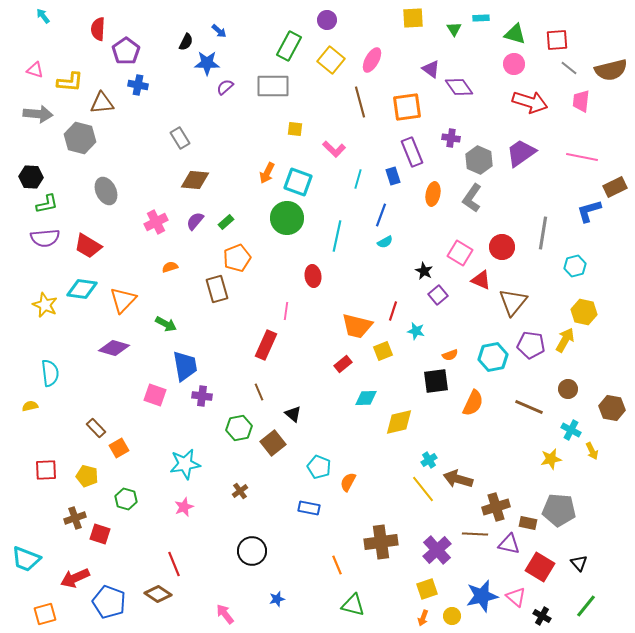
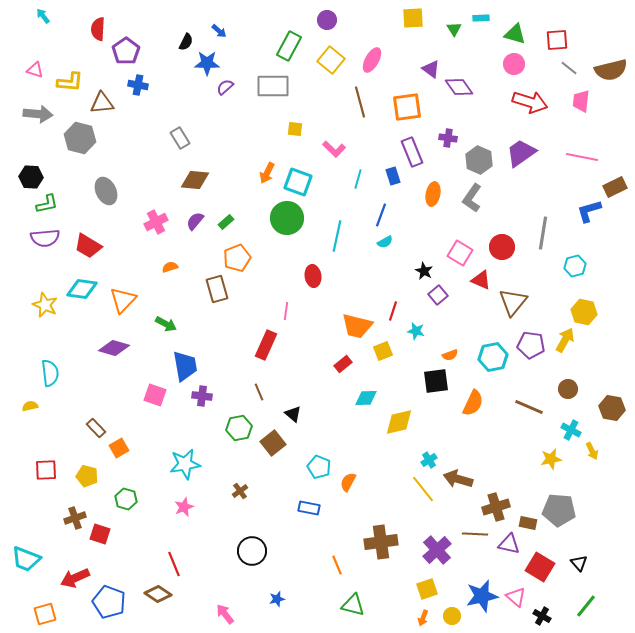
purple cross at (451, 138): moved 3 px left
